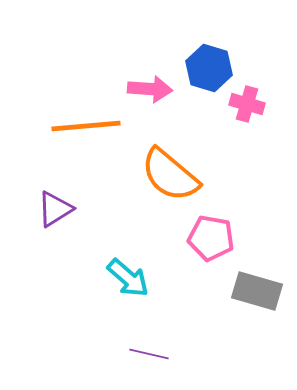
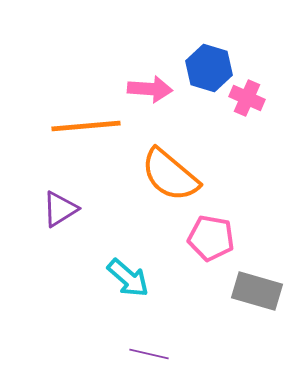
pink cross: moved 6 px up; rotated 8 degrees clockwise
purple triangle: moved 5 px right
